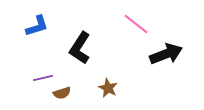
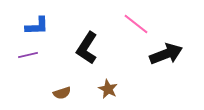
blue L-shape: rotated 15 degrees clockwise
black L-shape: moved 7 px right
purple line: moved 15 px left, 23 px up
brown star: moved 1 px down
